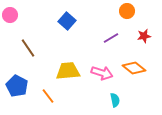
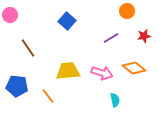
blue pentagon: rotated 20 degrees counterclockwise
